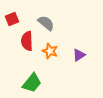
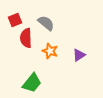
red square: moved 3 px right, 1 px down
red semicircle: moved 1 px left, 3 px up
